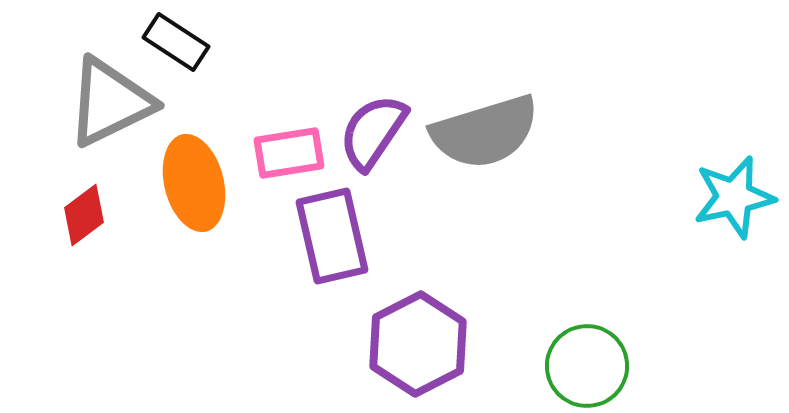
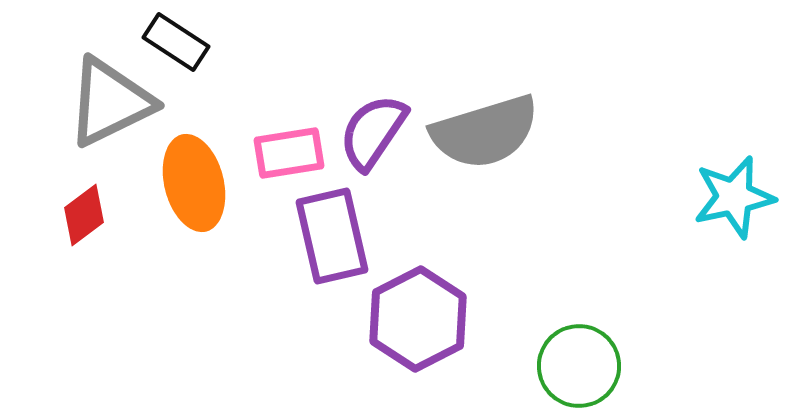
purple hexagon: moved 25 px up
green circle: moved 8 px left
